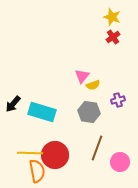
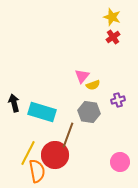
black arrow: moved 1 px right, 1 px up; rotated 126 degrees clockwise
brown line: moved 29 px left, 13 px up
yellow line: moved 2 px left; rotated 65 degrees counterclockwise
